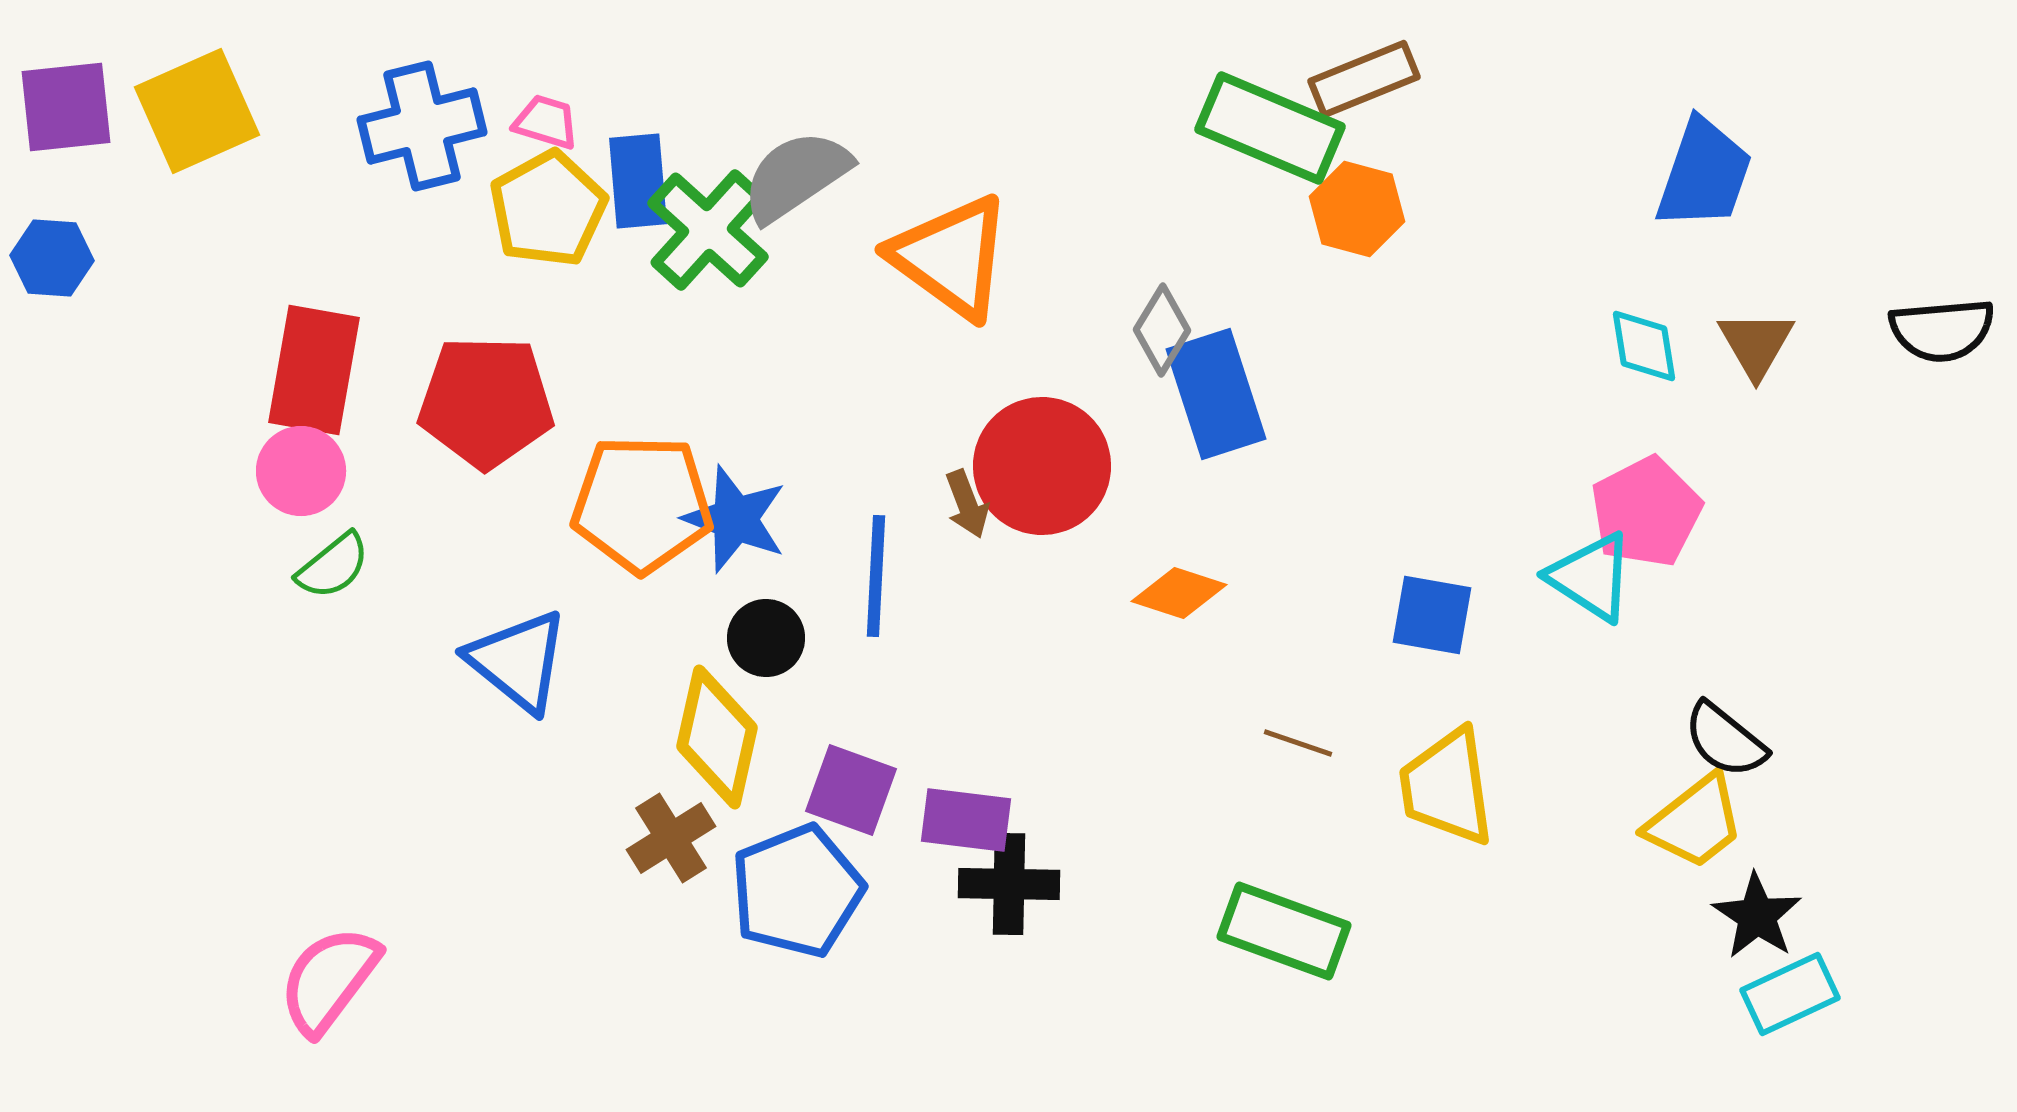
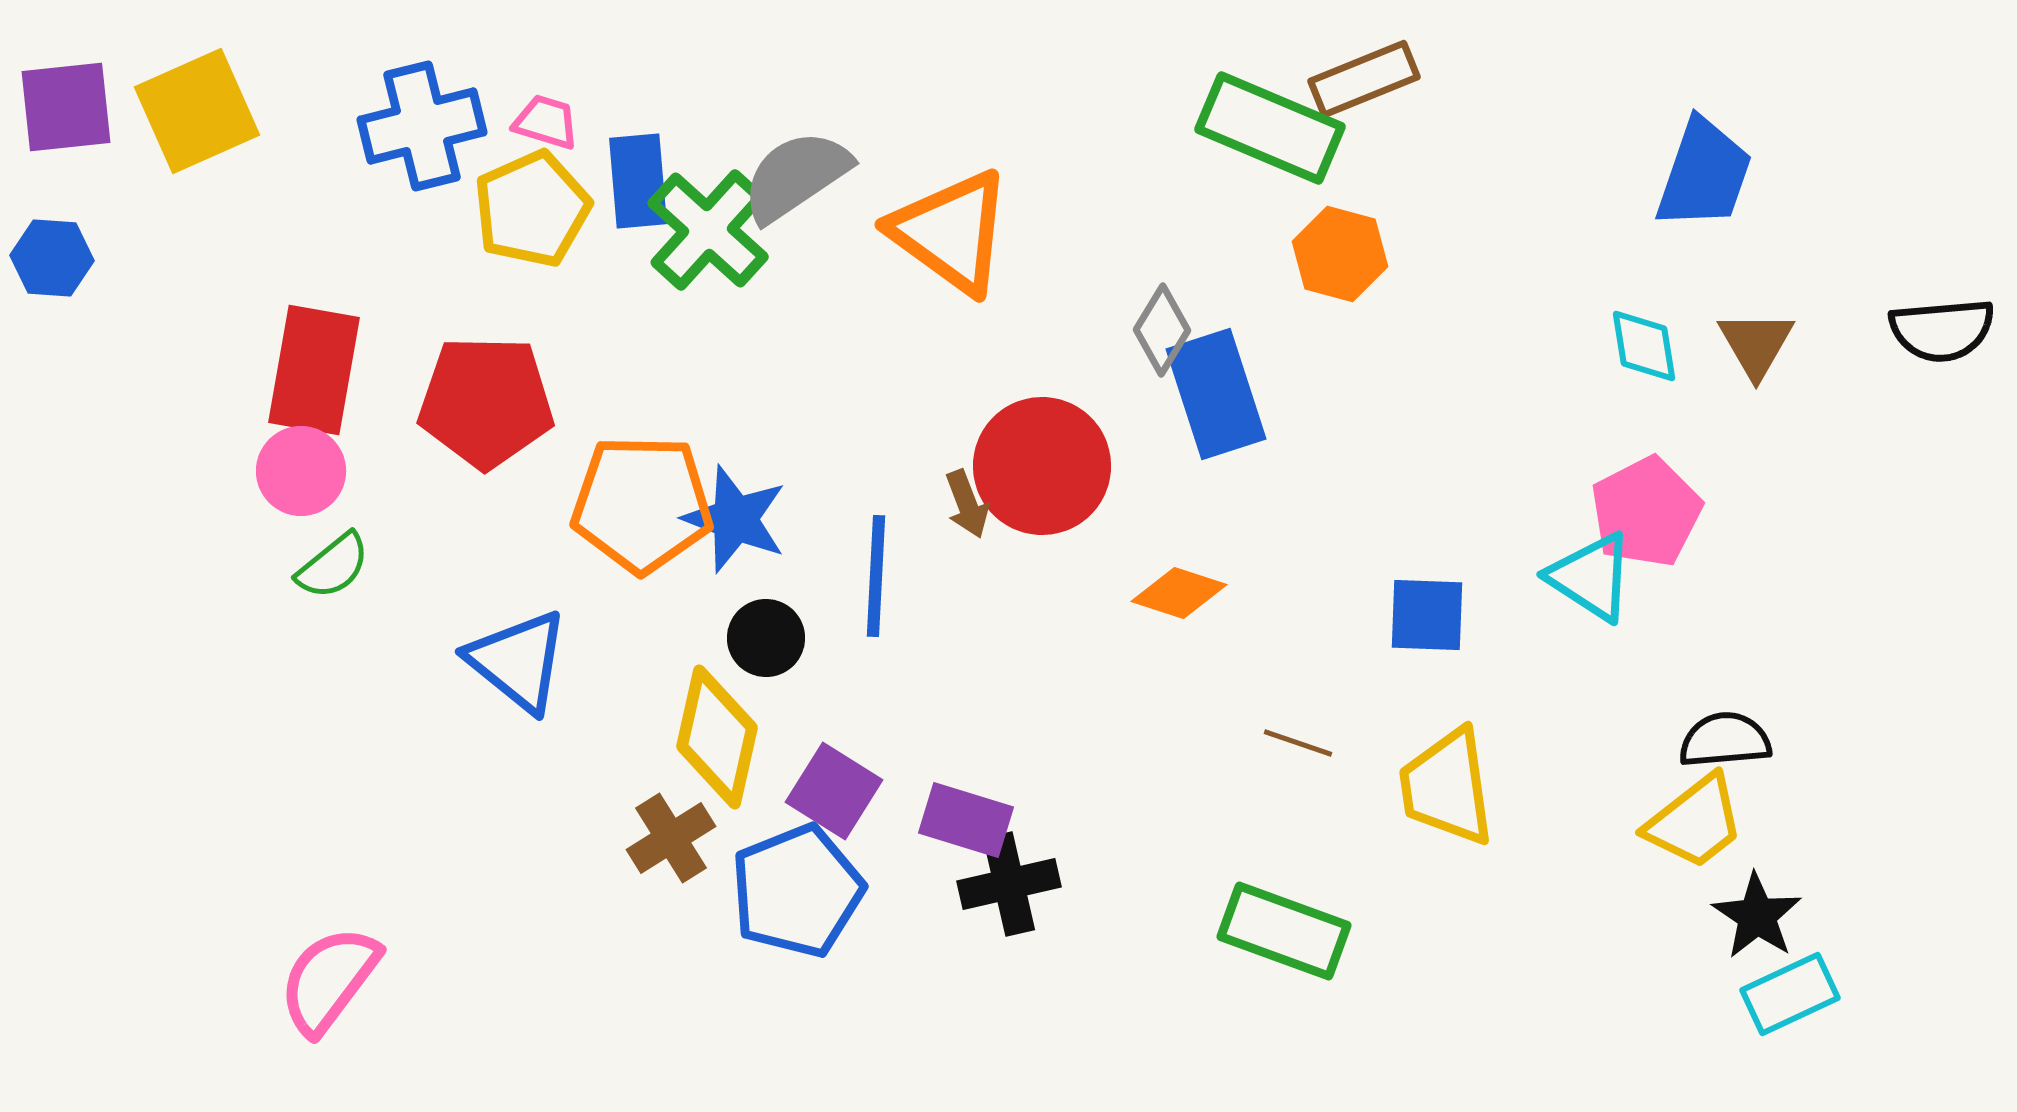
yellow pentagon at (548, 209): moved 16 px left; rotated 5 degrees clockwise
orange hexagon at (1357, 209): moved 17 px left, 45 px down
orange triangle at (951, 257): moved 25 px up
blue square at (1432, 615): moved 5 px left; rotated 8 degrees counterclockwise
black semicircle at (1725, 740): rotated 136 degrees clockwise
purple square at (851, 790): moved 17 px left, 1 px down; rotated 12 degrees clockwise
purple rectangle at (966, 820): rotated 10 degrees clockwise
black cross at (1009, 884): rotated 14 degrees counterclockwise
